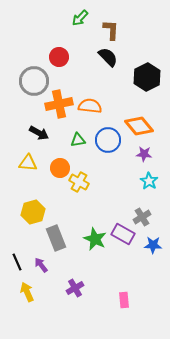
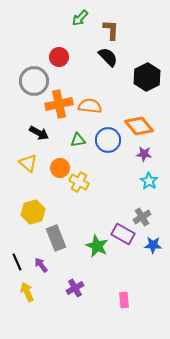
yellow triangle: rotated 36 degrees clockwise
green star: moved 2 px right, 7 px down
